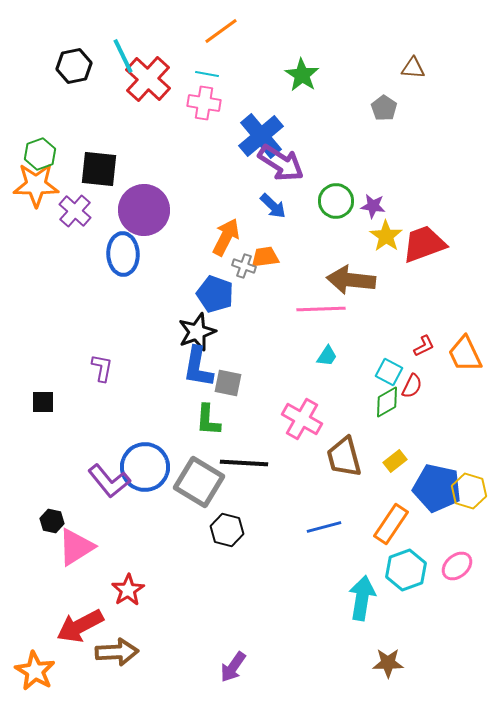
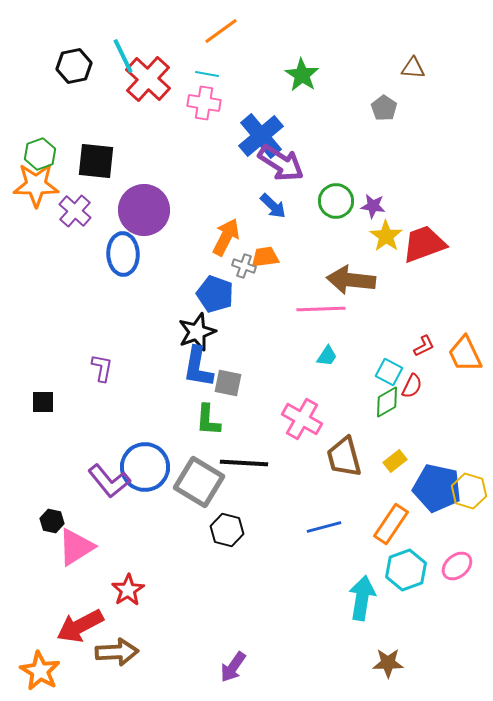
black square at (99, 169): moved 3 px left, 8 px up
orange star at (35, 671): moved 5 px right
